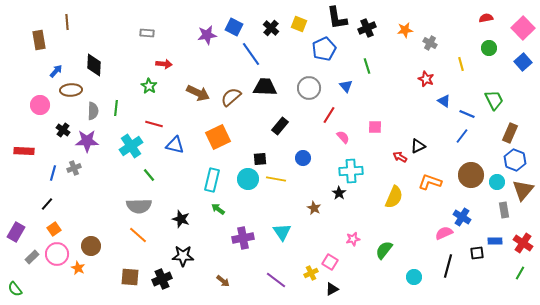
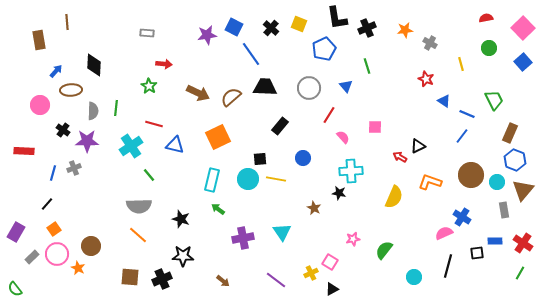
black star at (339, 193): rotated 24 degrees counterclockwise
